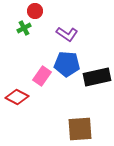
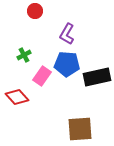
green cross: moved 27 px down
purple L-shape: rotated 85 degrees clockwise
red diamond: rotated 20 degrees clockwise
